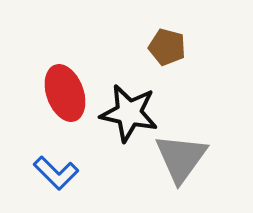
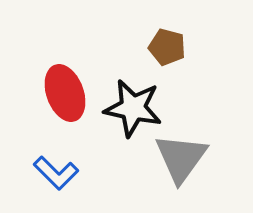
black star: moved 4 px right, 5 px up
